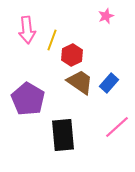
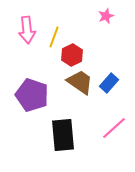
yellow line: moved 2 px right, 3 px up
purple pentagon: moved 4 px right, 4 px up; rotated 12 degrees counterclockwise
pink line: moved 3 px left, 1 px down
